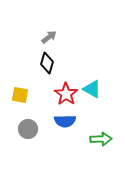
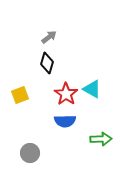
yellow square: rotated 30 degrees counterclockwise
gray circle: moved 2 px right, 24 px down
